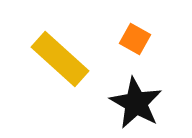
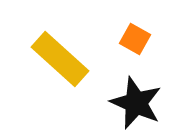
black star: rotated 6 degrees counterclockwise
